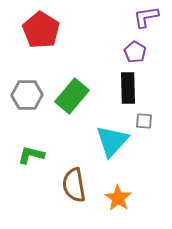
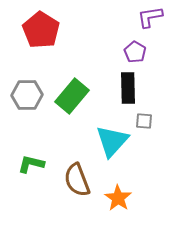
purple L-shape: moved 4 px right
green L-shape: moved 9 px down
brown semicircle: moved 3 px right, 5 px up; rotated 12 degrees counterclockwise
